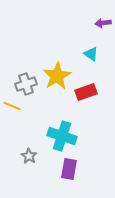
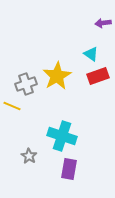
red rectangle: moved 12 px right, 16 px up
